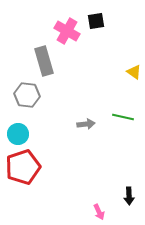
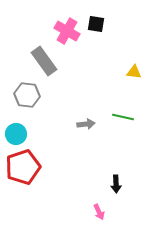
black square: moved 3 px down; rotated 18 degrees clockwise
gray rectangle: rotated 20 degrees counterclockwise
yellow triangle: rotated 28 degrees counterclockwise
cyan circle: moved 2 px left
black arrow: moved 13 px left, 12 px up
